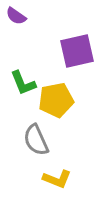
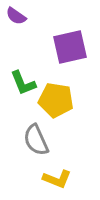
purple square: moved 7 px left, 4 px up
yellow pentagon: rotated 20 degrees clockwise
